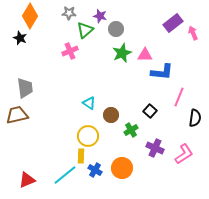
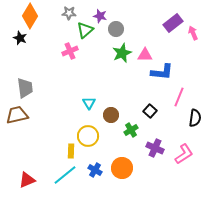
cyan triangle: rotated 24 degrees clockwise
yellow rectangle: moved 10 px left, 5 px up
